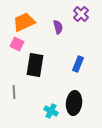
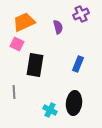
purple cross: rotated 21 degrees clockwise
cyan cross: moved 1 px left, 1 px up
